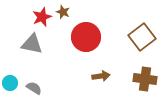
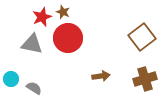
red circle: moved 18 px left, 1 px down
brown cross: rotated 25 degrees counterclockwise
cyan circle: moved 1 px right, 4 px up
